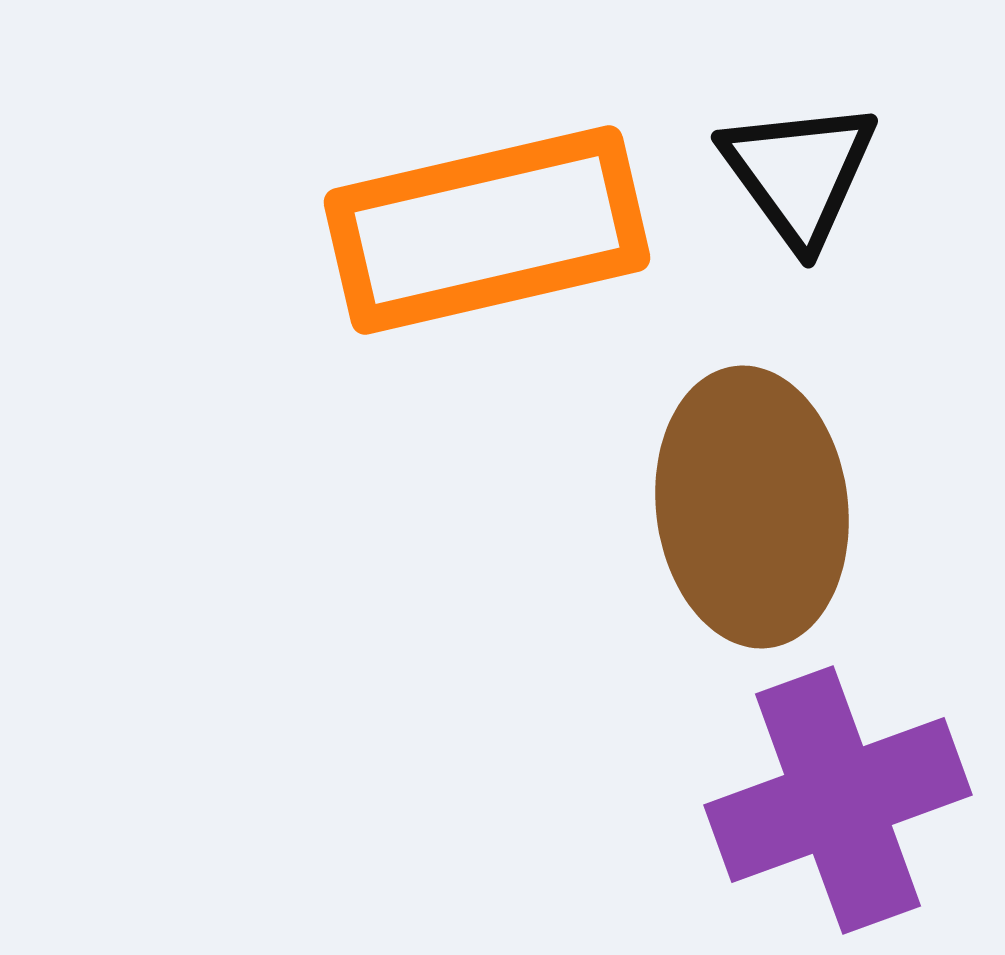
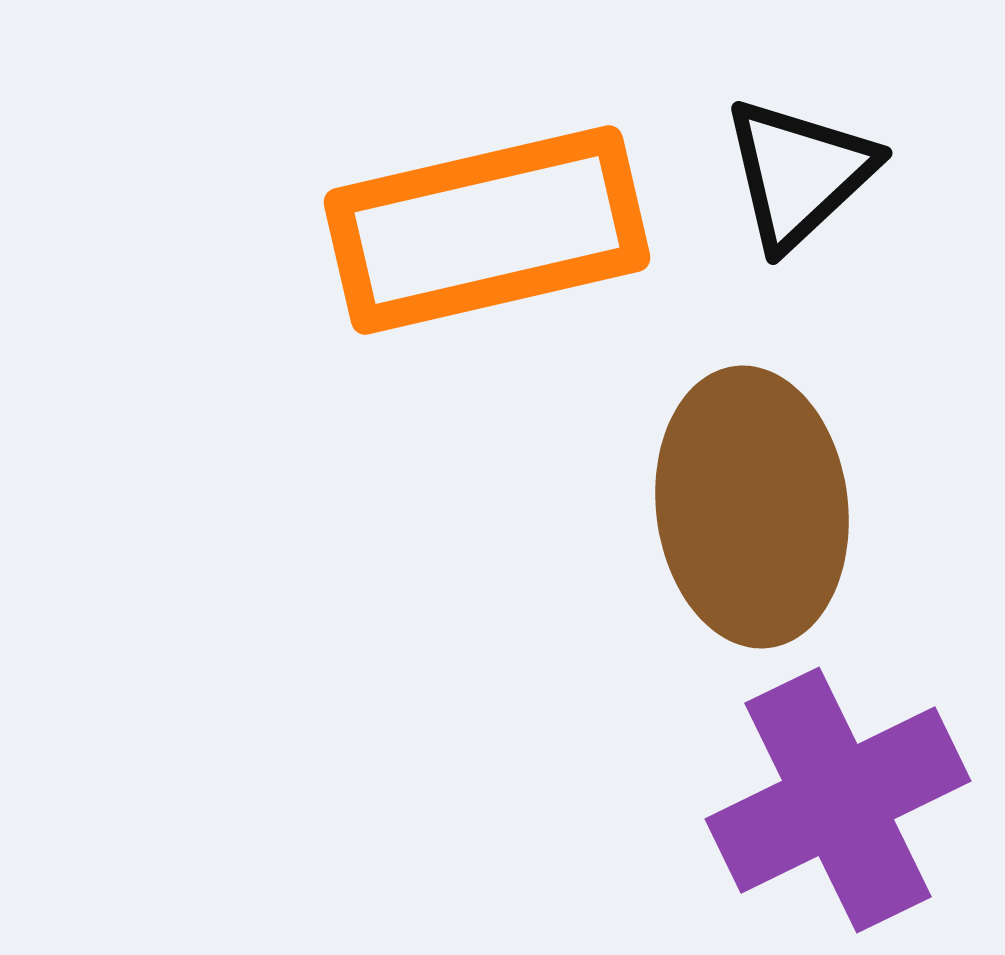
black triangle: rotated 23 degrees clockwise
purple cross: rotated 6 degrees counterclockwise
